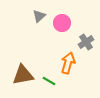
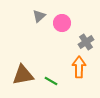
orange arrow: moved 11 px right, 4 px down; rotated 15 degrees counterclockwise
green line: moved 2 px right
